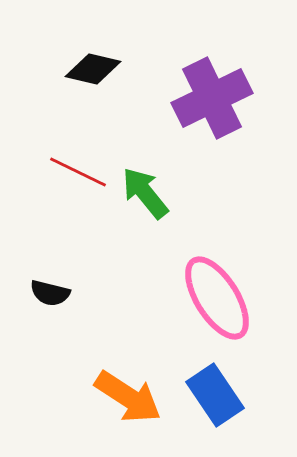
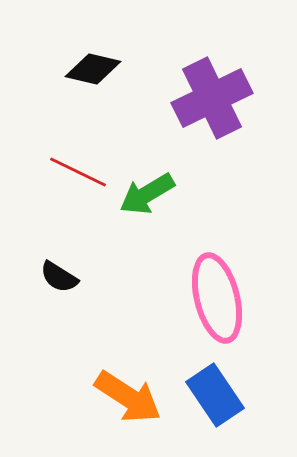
green arrow: moved 2 px right, 1 px down; rotated 82 degrees counterclockwise
black semicircle: moved 9 px right, 16 px up; rotated 18 degrees clockwise
pink ellipse: rotated 18 degrees clockwise
